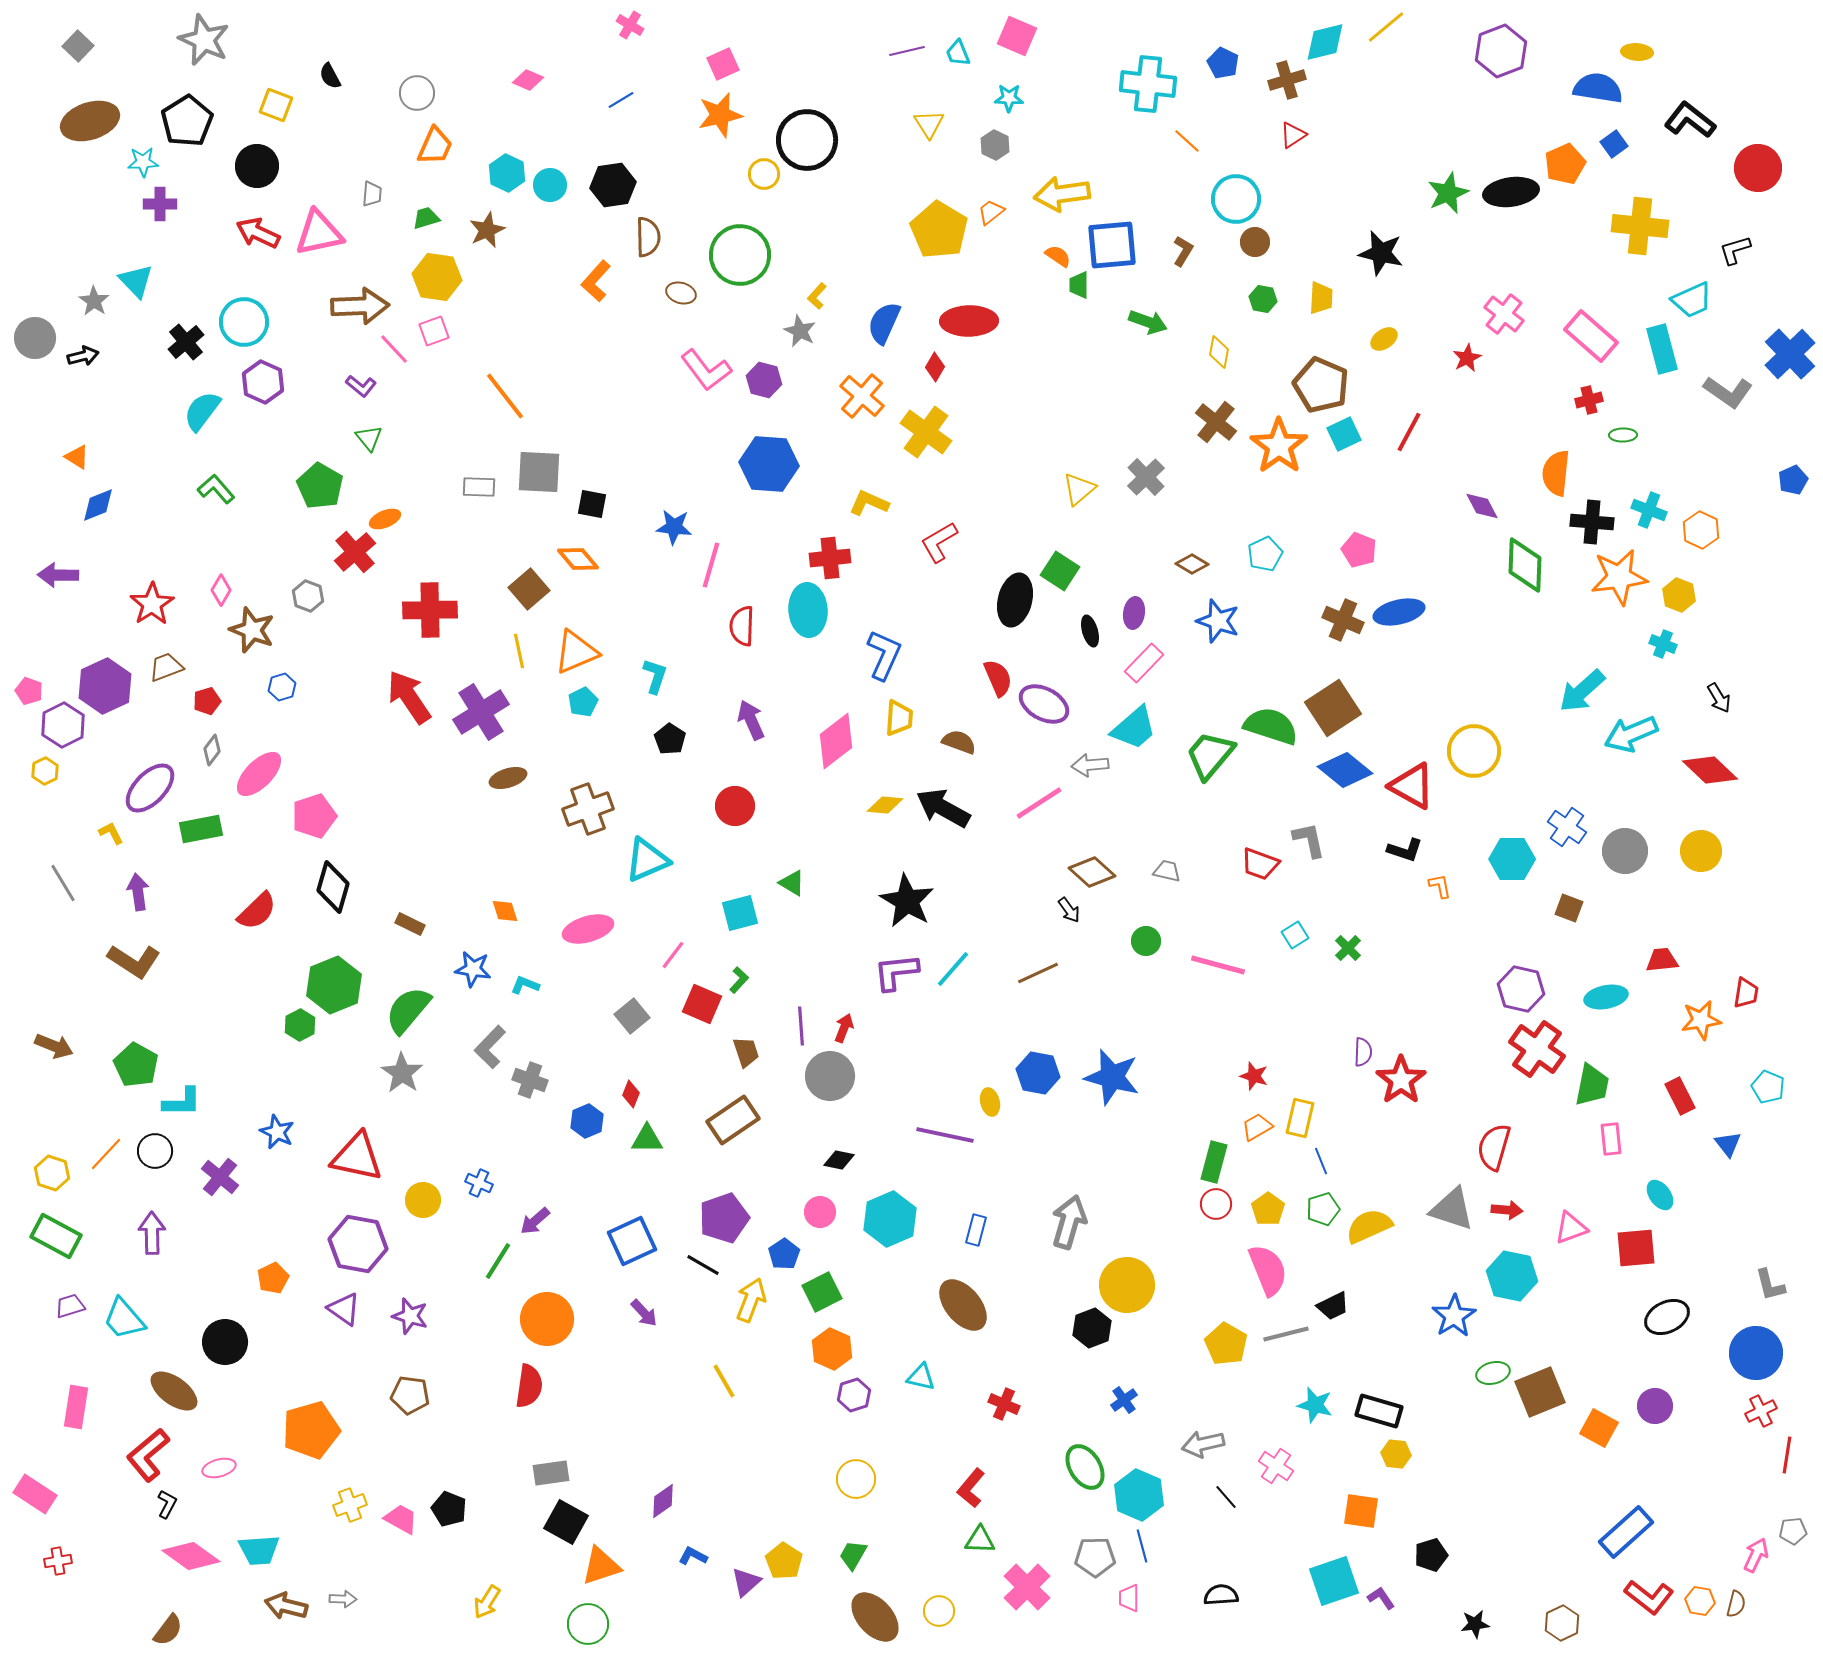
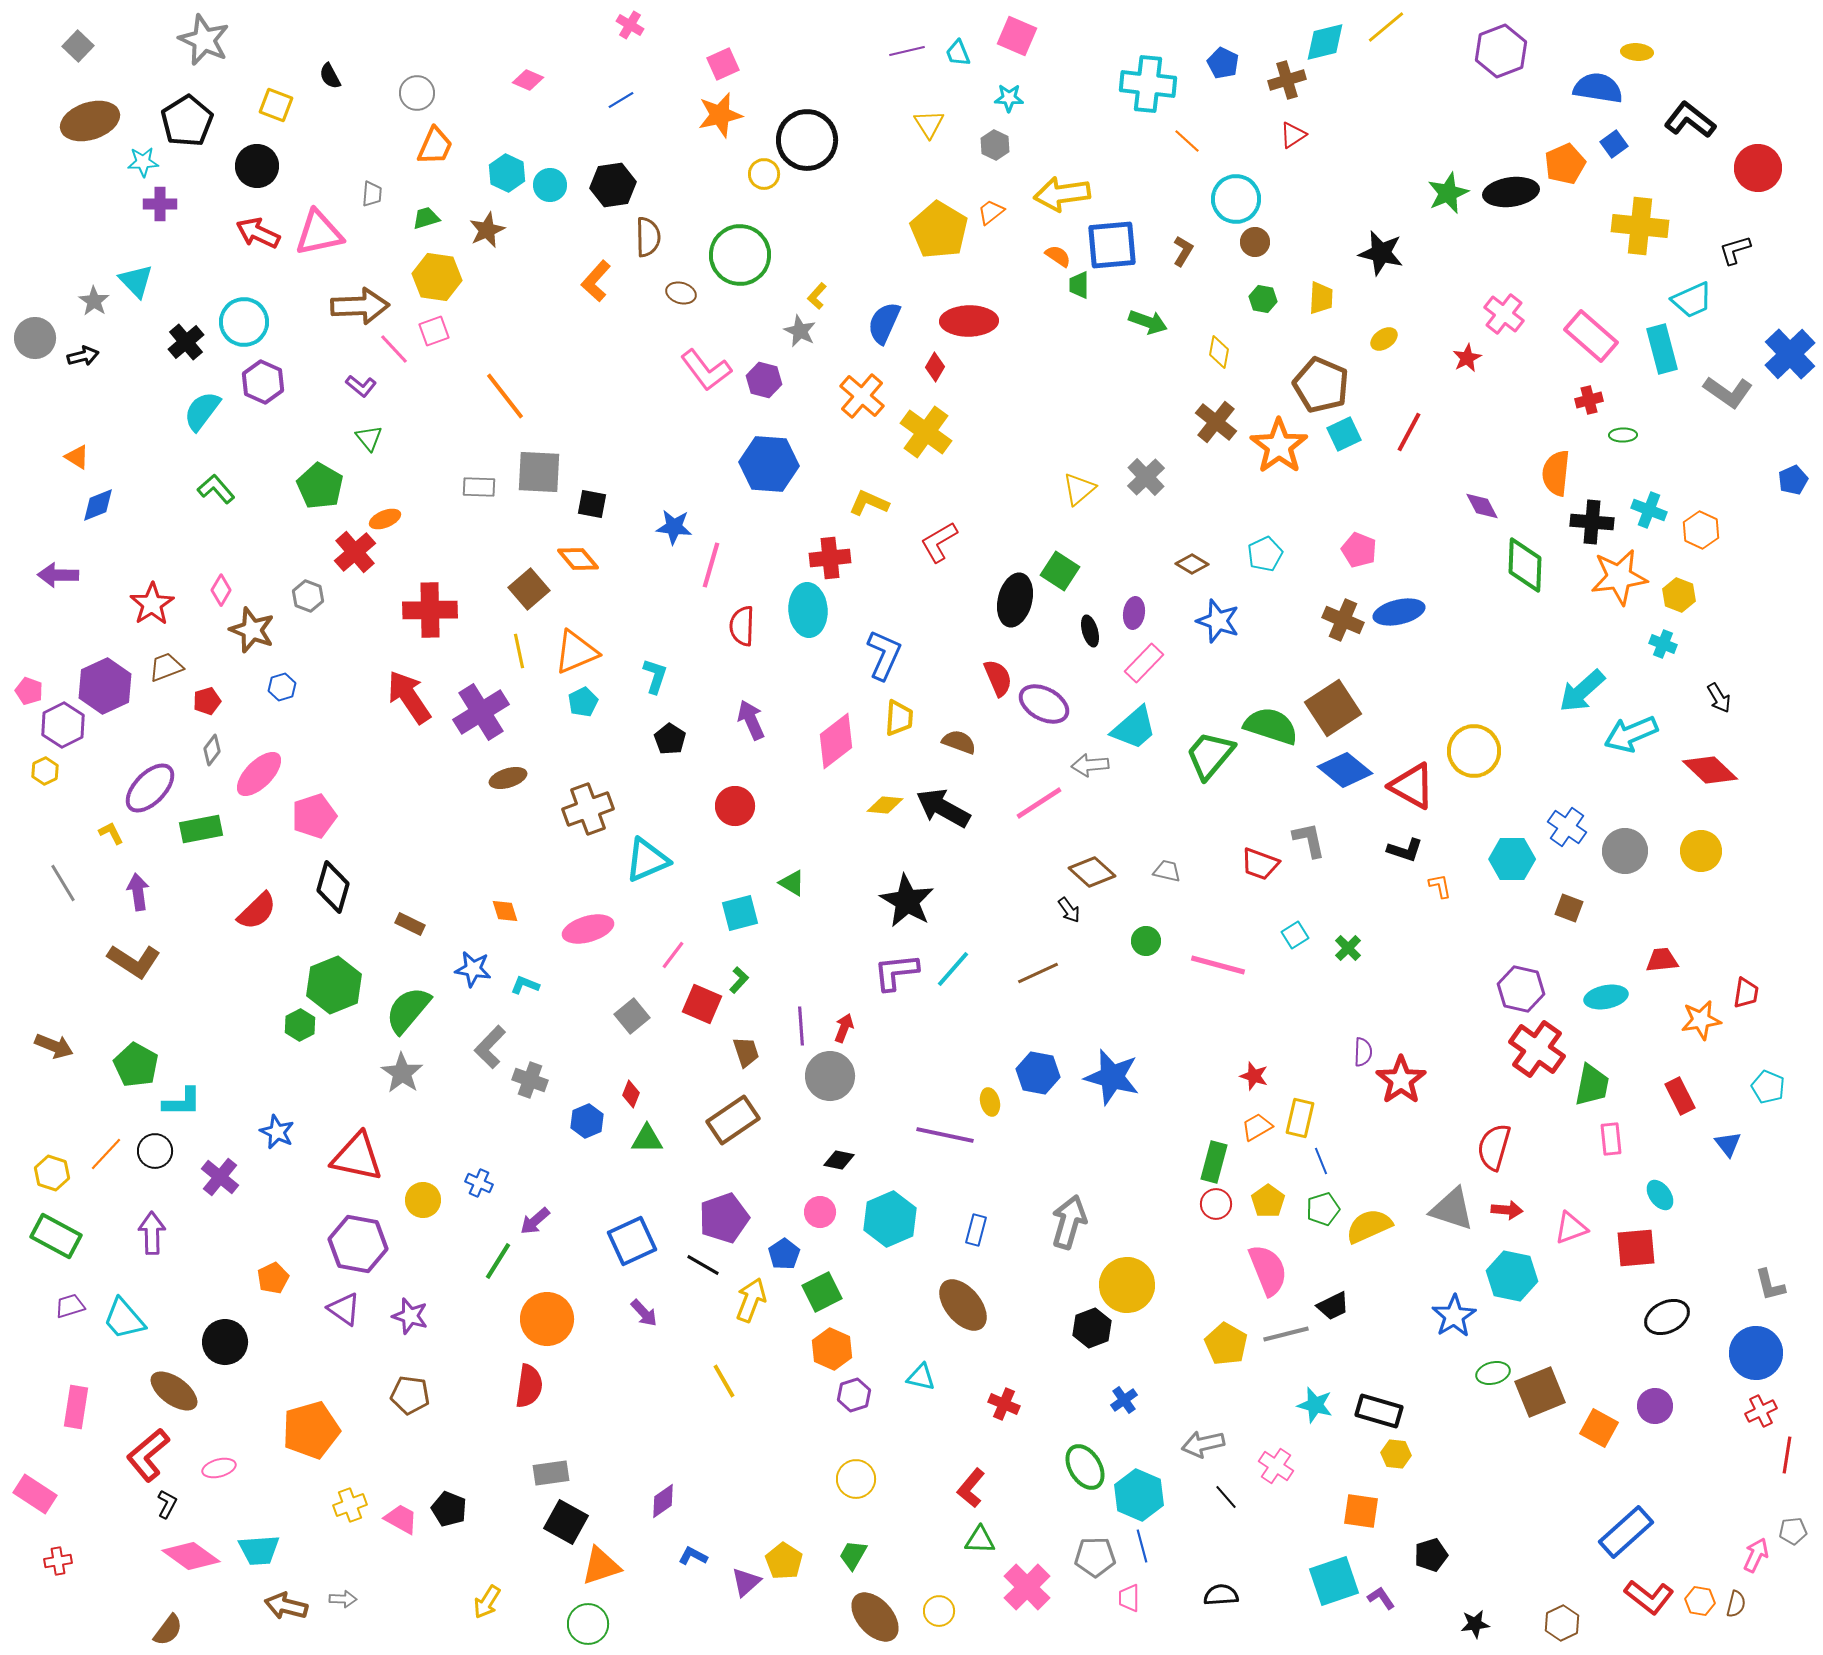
yellow pentagon at (1268, 1209): moved 8 px up
